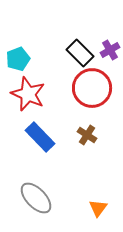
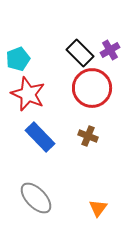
brown cross: moved 1 px right, 1 px down; rotated 12 degrees counterclockwise
